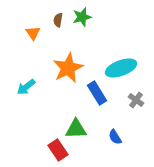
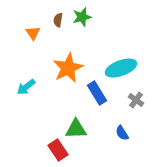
blue semicircle: moved 7 px right, 4 px up
